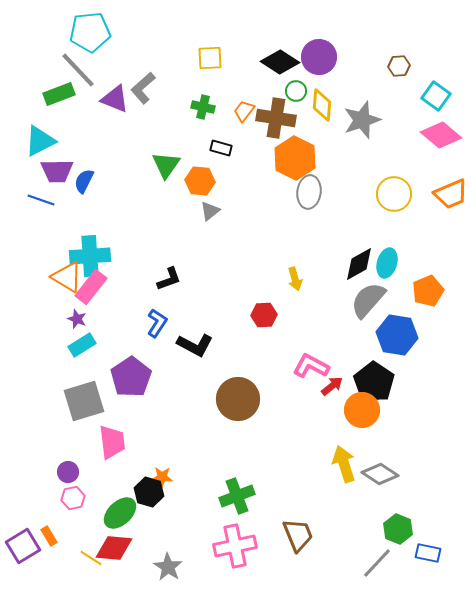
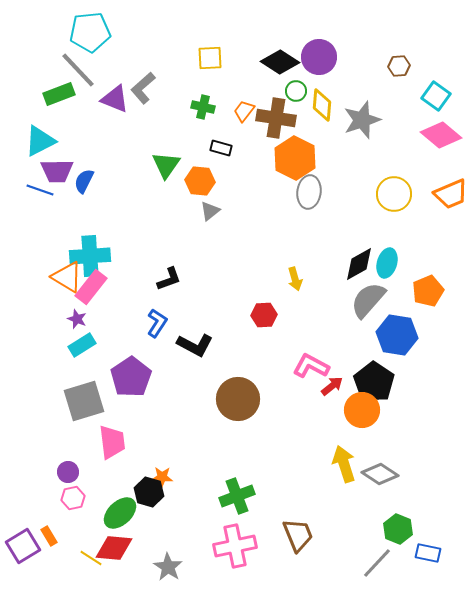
blue line at (41, 200): moved 1 px left, 10 px up
